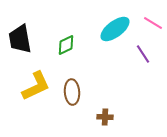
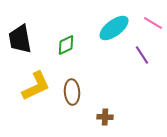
cyan ellipse: moved 1 px left, 1 px up
purple line: moved 1 px left, 1 px down
